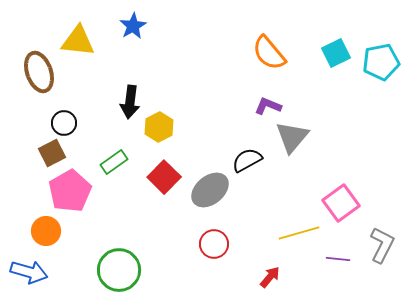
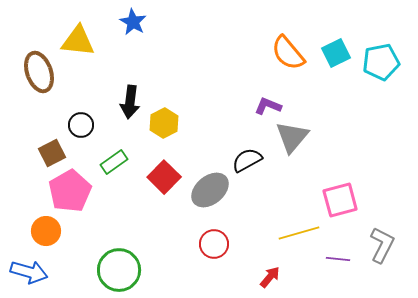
blue star: moved 4 px up; rotated 12 degrees counterclockwise
orange semicircle: moved 19 px right
black circle: moved 17 px right, 2 px down
yellow hexagon: moved 5 px right, 4 px up
pink square: moved 1 px left, 3 px up; rotated 21 degrees clockwise
